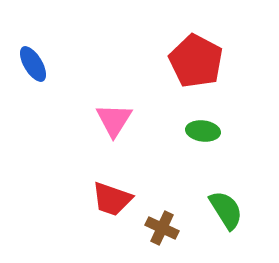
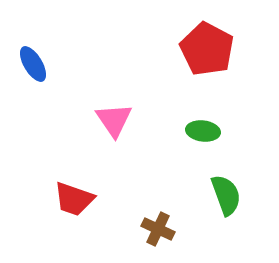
red pentagon: moved 11 px right, 12 px up
pink triangle: rotated 6 degrees counterclockwise
red trapezoid: moved 38 px left
green semicircle: moved 15 px up; rotated 12 degrees clockwise
brown cross: moved 4 px left, 1 px down
